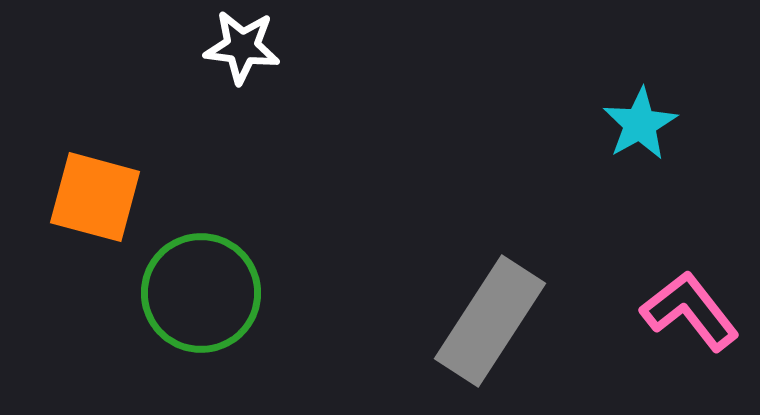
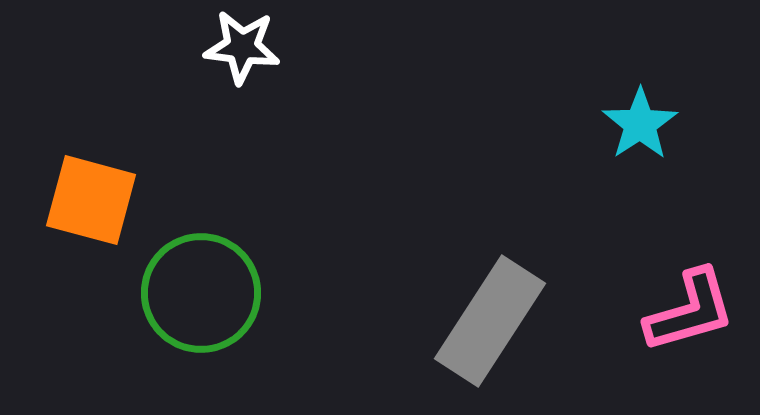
cyan star: rotated 4 degrees counterclockwise
orange square: moved 4 px left, 3 px down
pink L-shape: rotated 112 degrees clockwise
